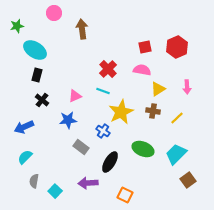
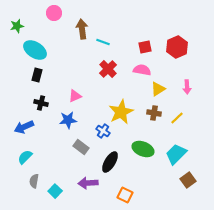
cyan line: moved 49 px up
black cross: moved 1 px left, 3 px down; rotated 24 degrees counterclockwise
brown cross: moved 1 px right, 2 px down
